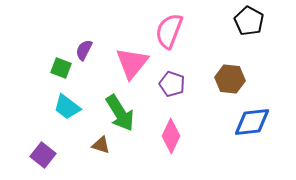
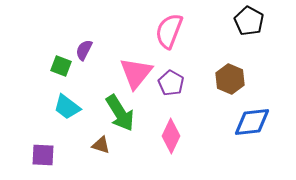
pink triangle: moved 4 px right, 10 px down
green square: moved 2 px up
brown hexagon: rotated 16 degrees clockwise
purple pentagon: moved 1 px left, 1 px up; rotated 10 degrees clockwise
purple square: rotated 35 degrees counterclockwise
